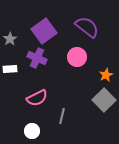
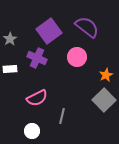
purple square: moved 5 px right
